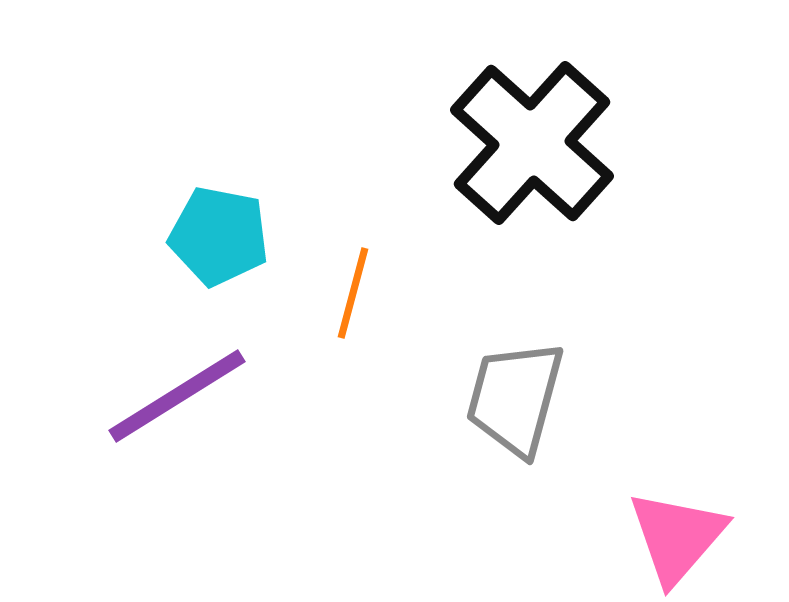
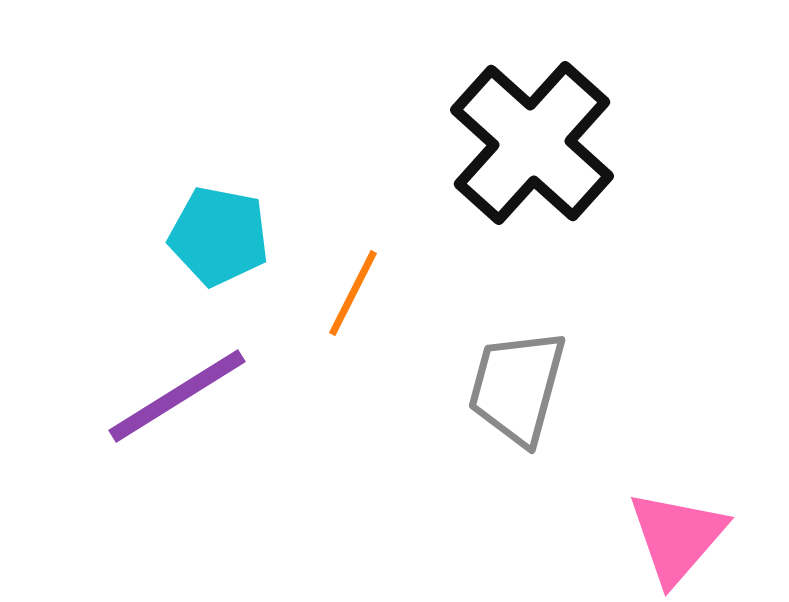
orange line: rotated 12 degrees clockwise
gray trapezoid: moved 2 px right, 11 px up
